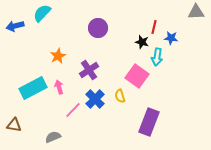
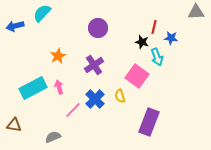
cyan arrow: rotated 30 degrees counterclockwise
purple cross: moved 5 px right, 5 px up
